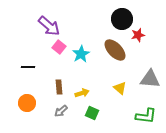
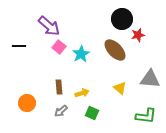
black line: moved 9 px left, 21 px up
